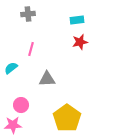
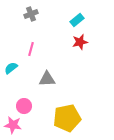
gray cross: moved 3 px right; rotated 16 degrees counterclockwise
cyan rectangle: rotated 32 degrees counterclockwise
pink circle: moved 3 px right, 1 px down
yellow pentagon: rotated 24 degrees clockwise
pink star: rotated 12 degrees clockwise
